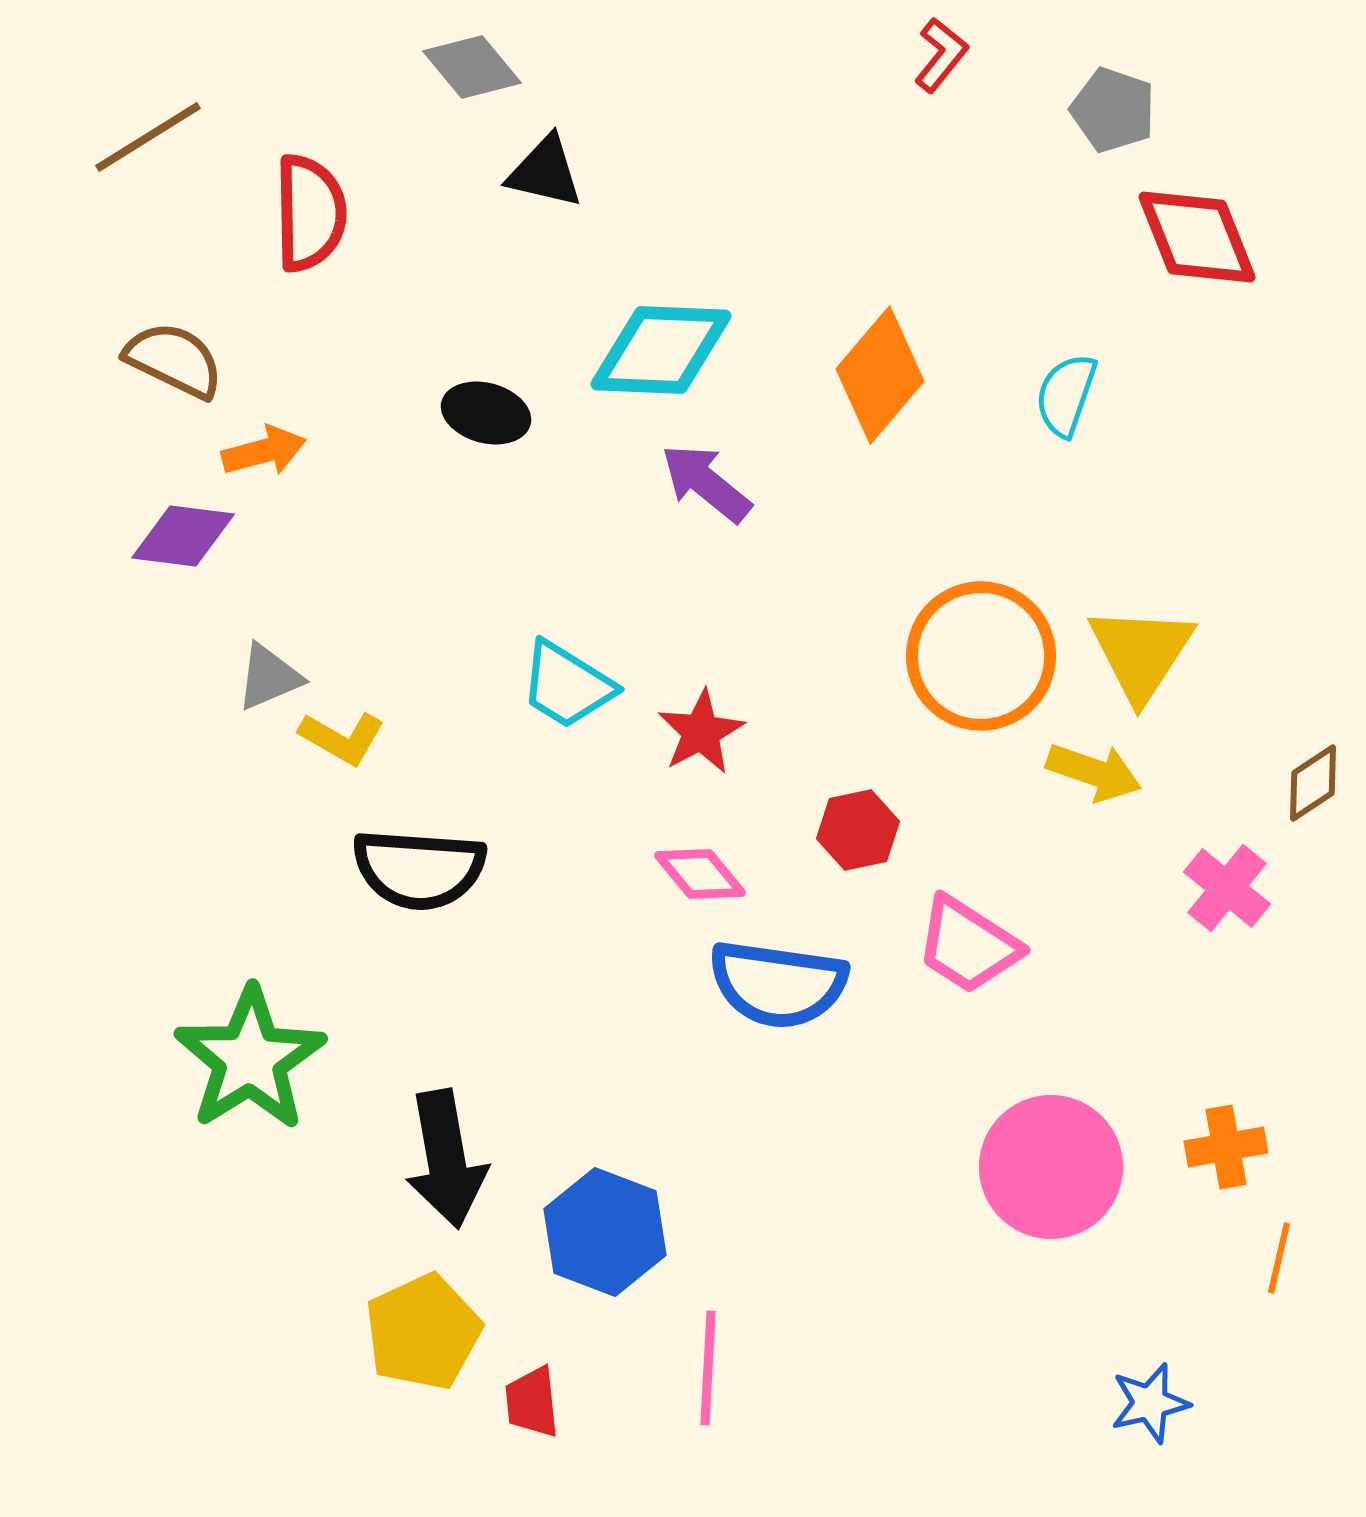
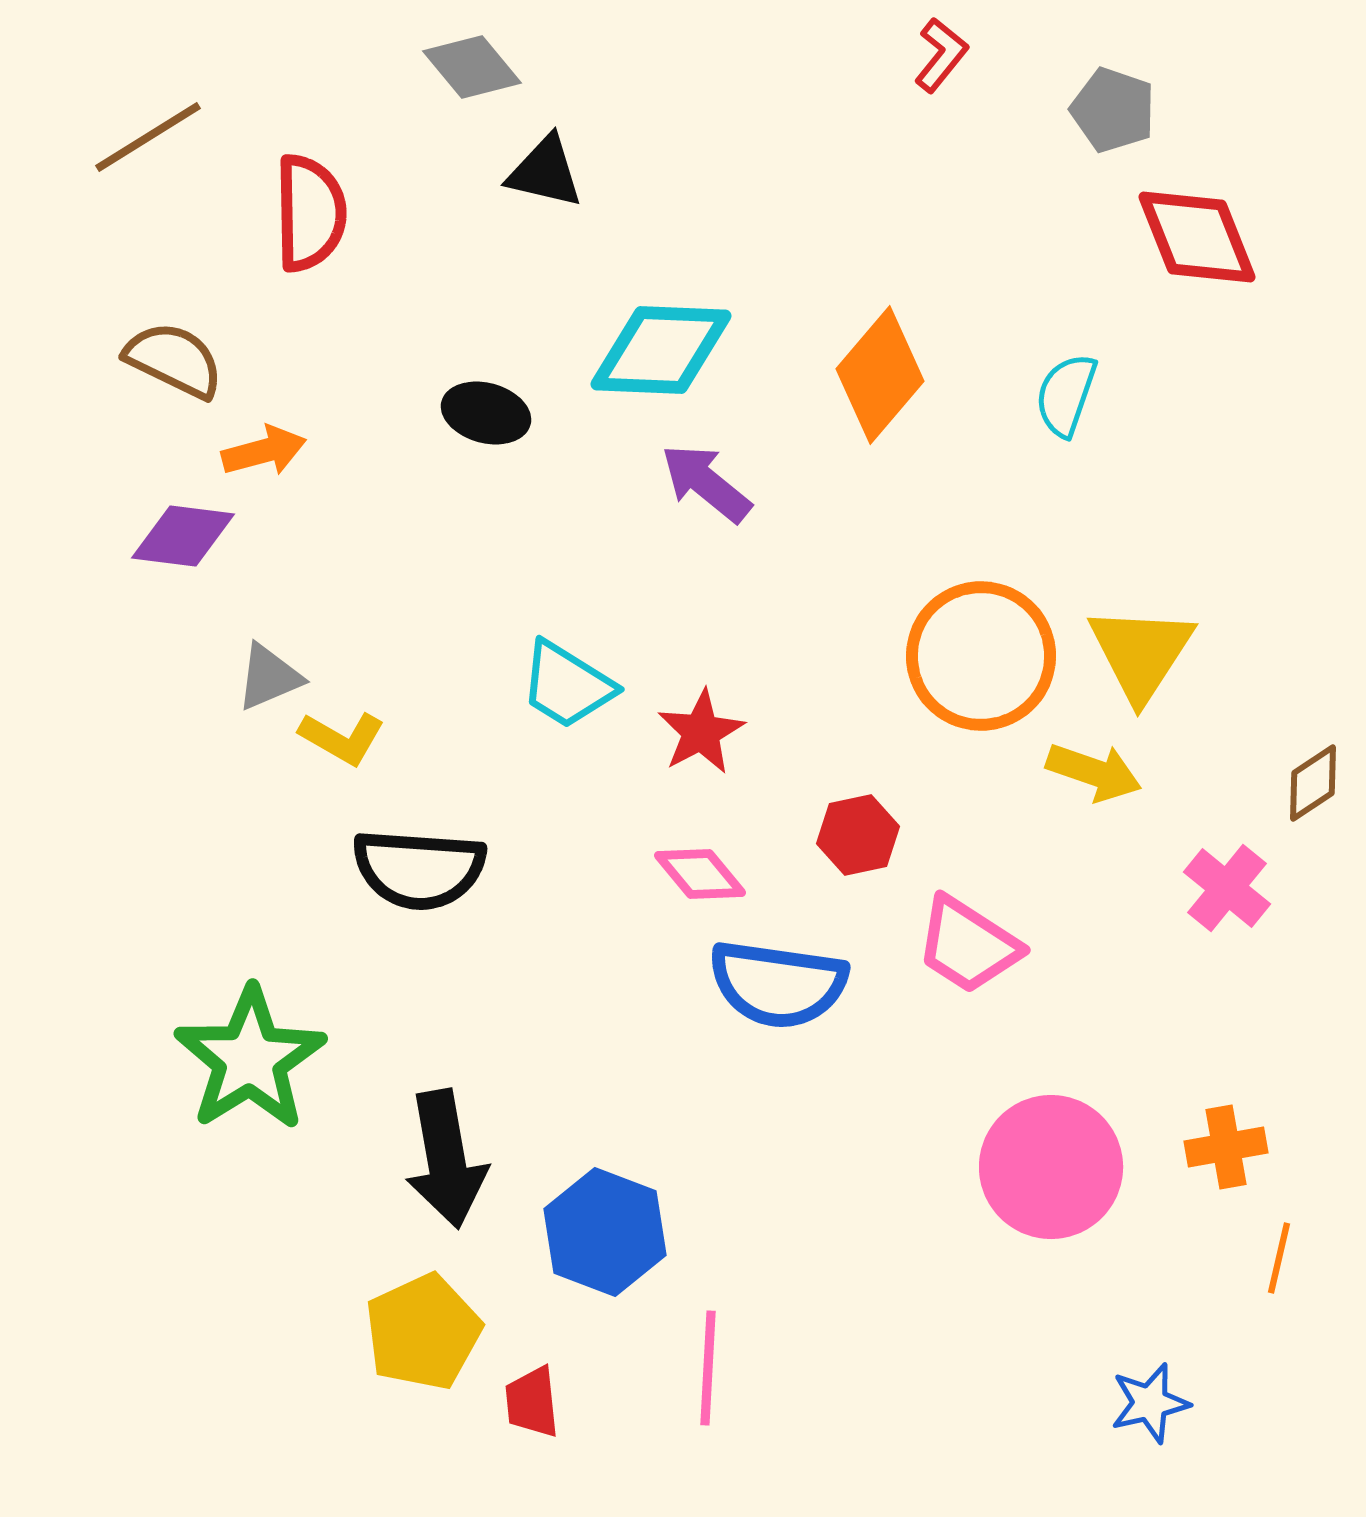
red hexagon: moved 5 px down
